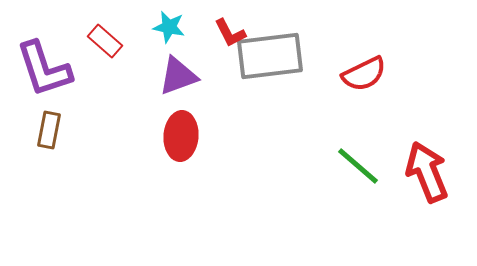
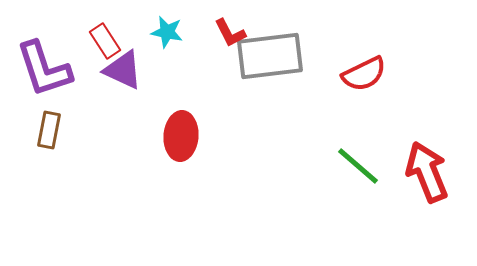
cyan star: moved 2 px left, 5 px down
red rectangle: rotated 16 degrees clockwise
purple triangle: moved 55 px left, 6 px up; rotated 45 degrees clockwise
